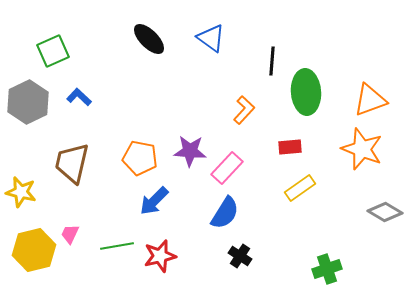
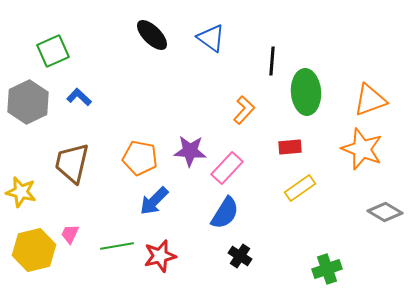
black ellipse: moved 3 px right, 4 px up
